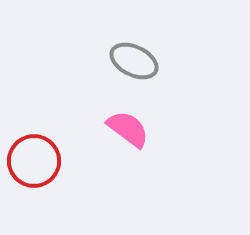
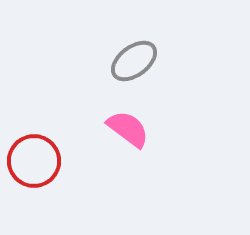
gray ellipse: rotated 63 degrees counterclockwise
